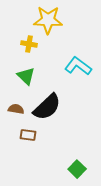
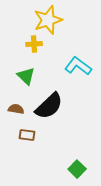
yellow star: rotated 20 degrees counterclockwise
yellow cross: moved 5 px right; rotated 14 degrees counterclockwise
black semicircle: moved 2 px right, 1 px up
brown rectangle: moved 1 px left
